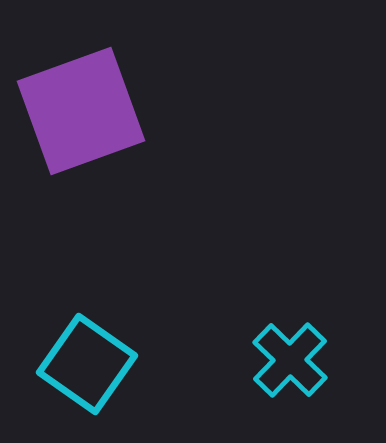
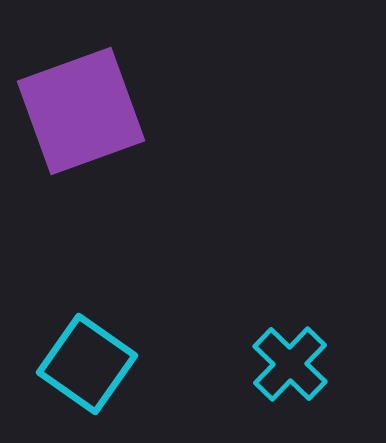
cyan cross: moved 4 px down
